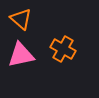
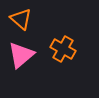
pink triangle: rotated 28 degrees counterclockwise
